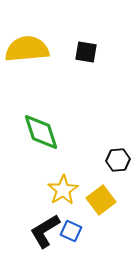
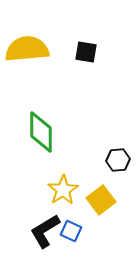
green diamond: rotated 18 degrees clockwise
